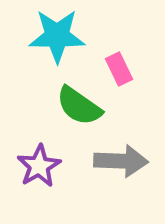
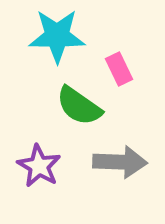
gray arrow: moved 1 px left, 1 px down
purple star: rotated 12 degrees counterclockwise
